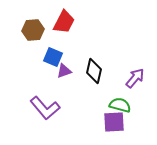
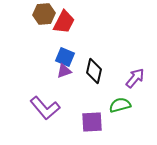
brown hexagon: moved 11 px right, 16 px up
blue square: moved 12 px right
green semicircle: rotated 30 degrees counterclockwise
purple square: moved 22 px left
